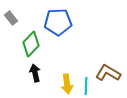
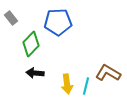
black arrow: rotated 72 degrees counterclockwise
cyan line: rotated 12 degrees clockwise
